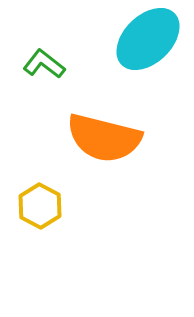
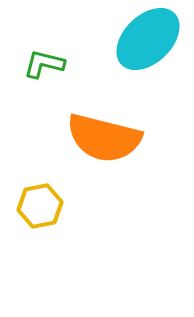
green L-shape: rotated 24 degrees counterclockwise
yellow hexagon: rotated 21 degrees clockwise
